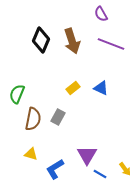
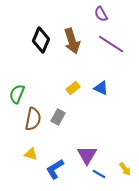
purple line: rotated 12 degrees clockwise
blue line: moved 1 px left
